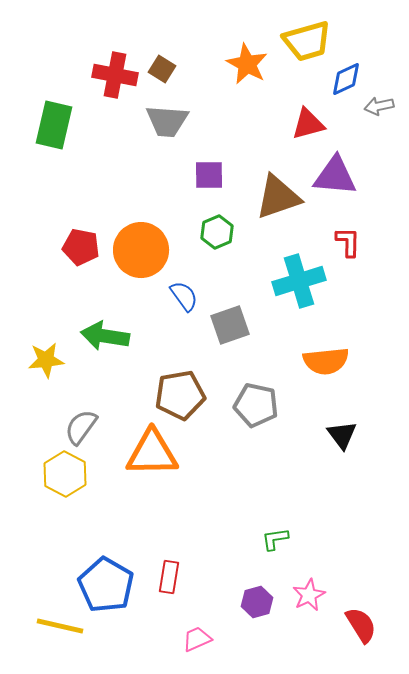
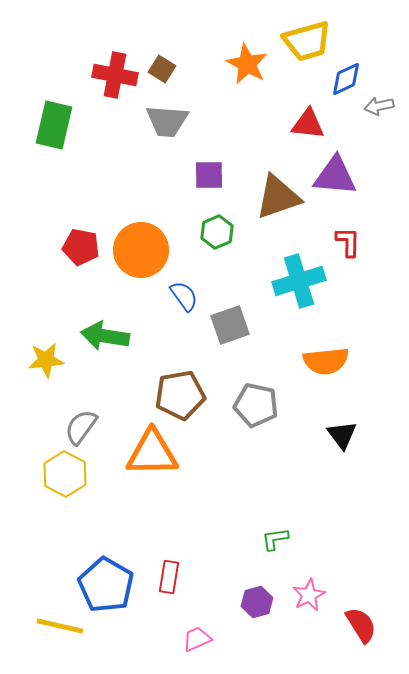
red triangle: rotated 21 degrees clockwise
